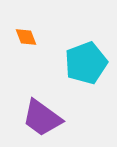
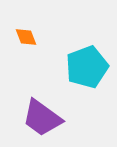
cyan pentagon: moved 1 px right, 4 px down
